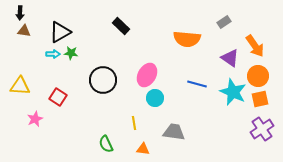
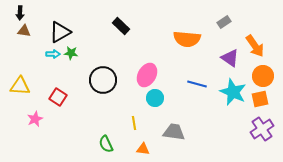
orange circle: moved 5 px right
